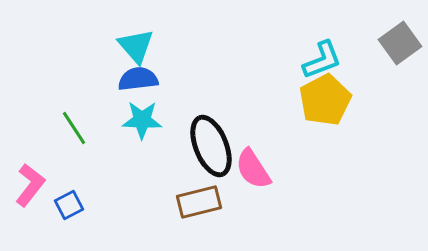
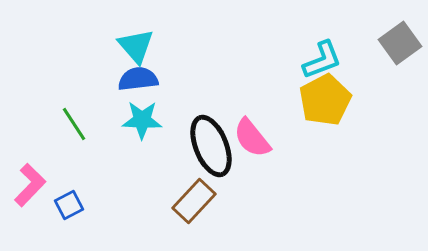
green line: moved 4 px up
pink semicircle: moved 1 px left, 31 px up; rotated 6 degrees counterclockwise
pink L-shape: rotated 6 degrees clockwise
brown rectangle: moved 5 px left, 1 px up; rotated 33 degrees counterclockwise
